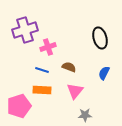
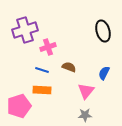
black ellipse: moved 3 px right, 7 px up
pink triangle: moved 11 px right
